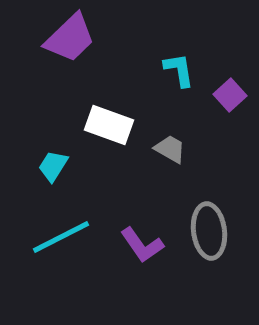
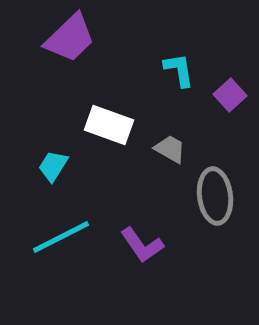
gray ellipse: moved 6 px right, 35 px up
